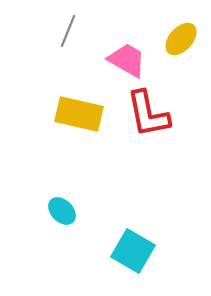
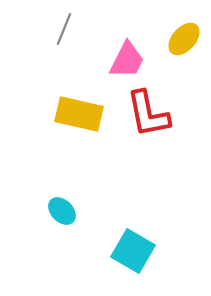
gray line: moved 4 px left, 2 px up
yellow ellipse: moved 3 px right
pink trapezoid: rotated 87 degrees clockwise
